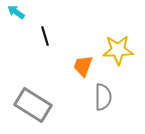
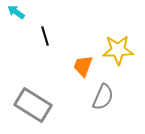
gray semicircle: rotated 24 degrees clockwise
